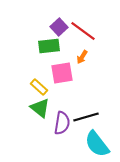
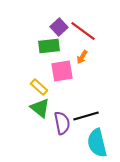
pink square: moved 2 px up
black line: moved 1 px up
purple semicircle: rotated 20 degrees counterclockwise
cyan semicircle: moved 1 px up; rotated 24 degrees clockwise
